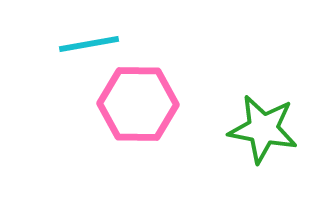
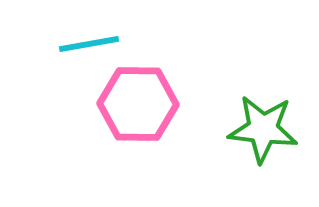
green star: rotated 4 degrees counterclockwise
